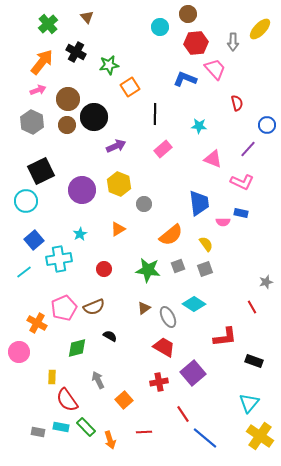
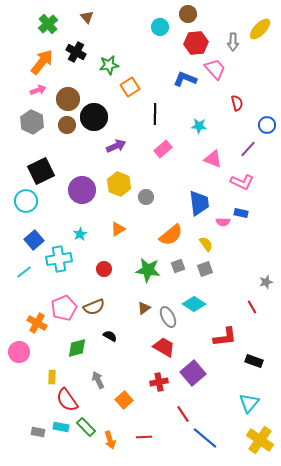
gray circle at (144, 204): moved 2 px right, 7 px up
red line at (144, 432): moved 5 px down
yellow cross at (260, 436): moved 4 px down
